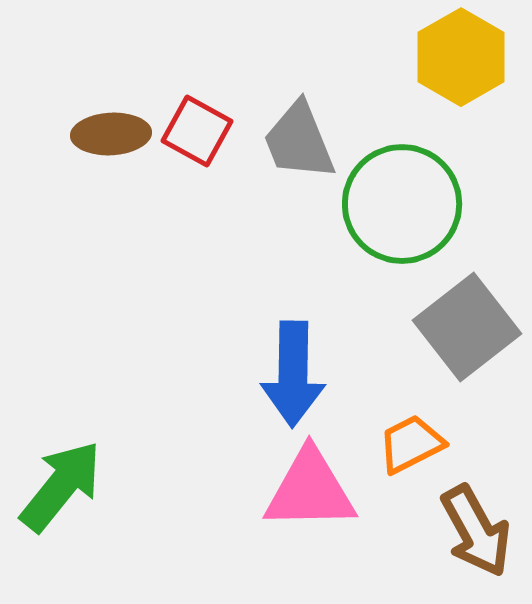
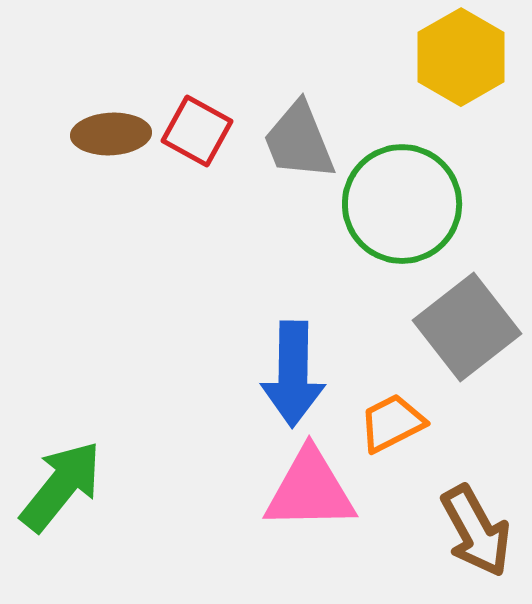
orange trapezoid: moved 19 px left, 21 px up
